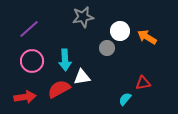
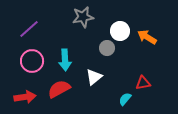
white triangle: moved 12 px right; rotated 30 degrees counterclockwise
